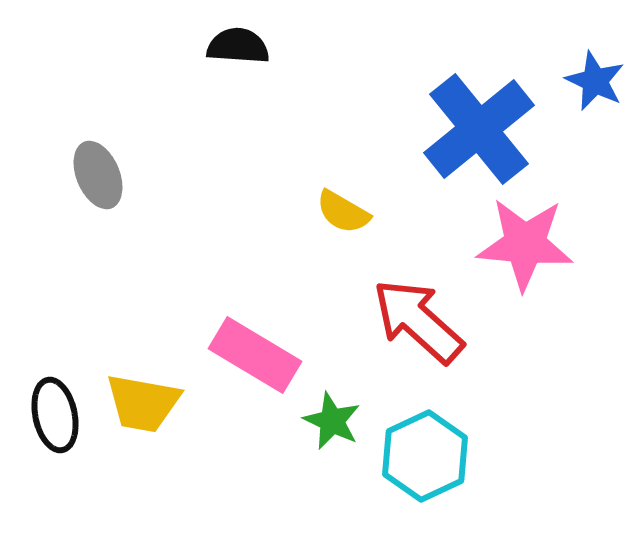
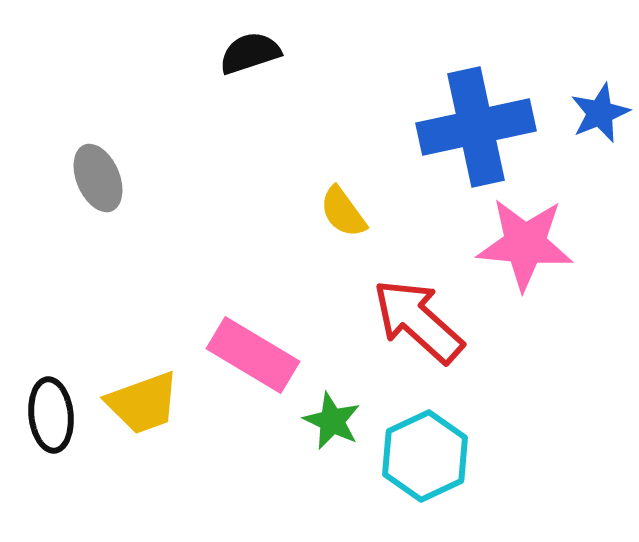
black semicircle: moved 12 px right, 7 px down; rotated 22 degrees counterclockwise
blue star: moved 5 px right, 32 px down; rotated 24 degrees clockwise
blue cross: moved 3 px left, 2 px up; rotated 27 degrees clockwise
gray ellipse: moved 3 px down
yellow semicircle: rotated 24 degrees clockwise
pink rectangle: moved 2 px left
yellow trapezoid: rotated 30 degrees counterclockwise
black ellipse: moved 4 px left; rotated 6 degrees clockwise
